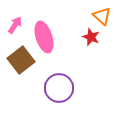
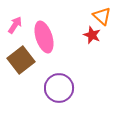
red star: moved 1 px right, 2 px up
